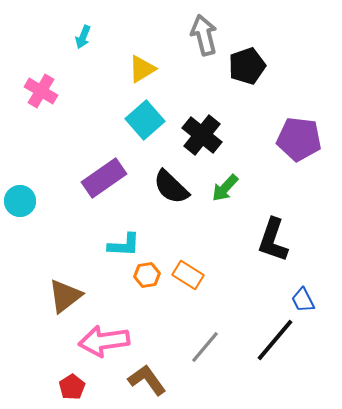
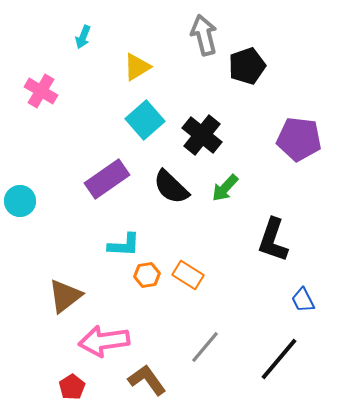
yellow triangle: moved 5 px left, 2 px up
purple rectangle: moved 3 px right, 1 px down
black line: moved 4 px right, 19 px down
